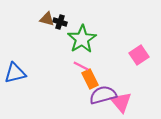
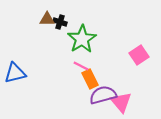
brown triangle: rotated 14 degrees counterclockwise
